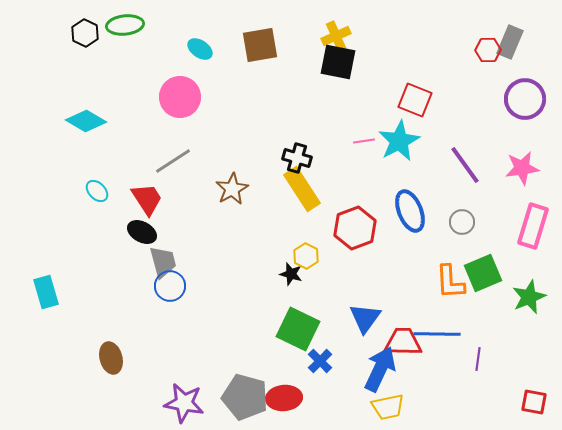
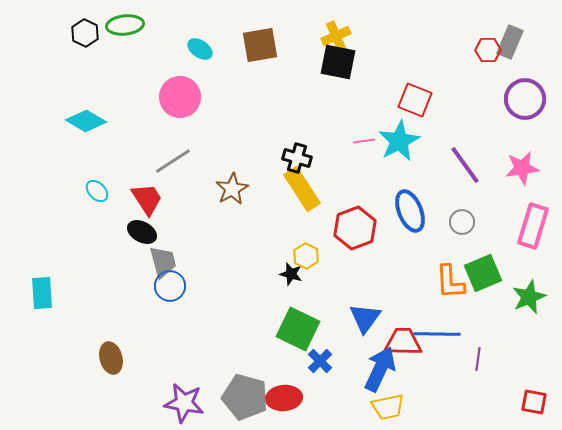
cyan rectangle at (46, 292): moved 4 px left, 1 px down; rotated 12 degrees clockwise
